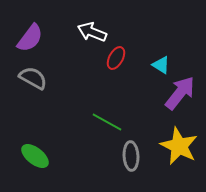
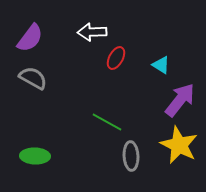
white arrow: rotated 24 degrees counterclockwise
purple arrow: moved 7 px down
yellow star: moved 1 px up
green ellipse: rotated 36 degrees counterclockwise
